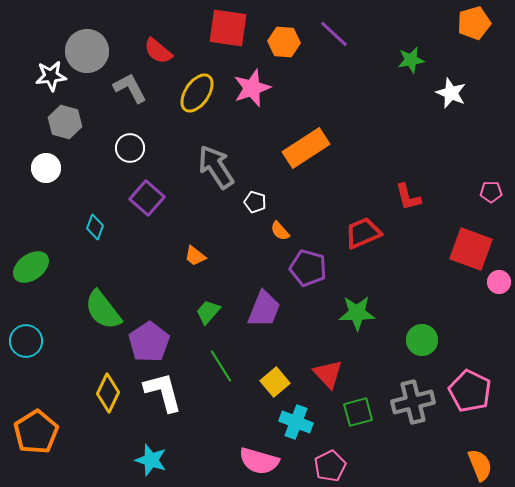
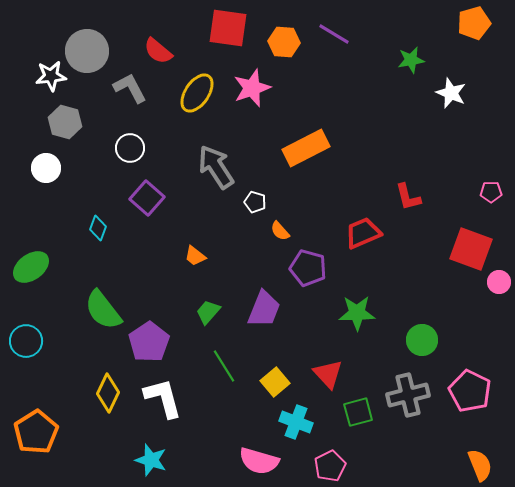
purple line at (334, 34): rotated 12 degrees counterclockwise
orange rectangle at (306, 148): rotated 6 degrees clockwise
cyan diamond at (95, 227): moved 3 px right, 1 px down
green line at (221, 366): moved 3 px right
white L-shape at (163, 392): moved 6 px down
gray cross at (413, 402): moved 5 px left, 7 px up
